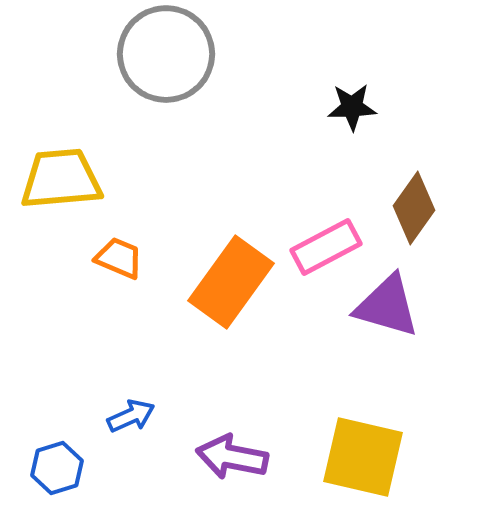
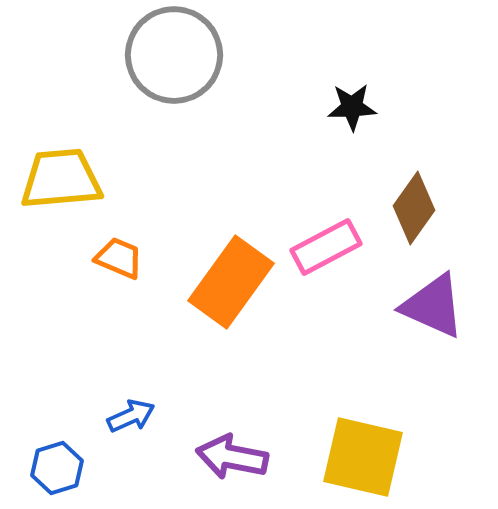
gray circle: moved 8 px right, 1 px down
purple triangle: moved 46 px right; rotated 8 degrees clockwise
